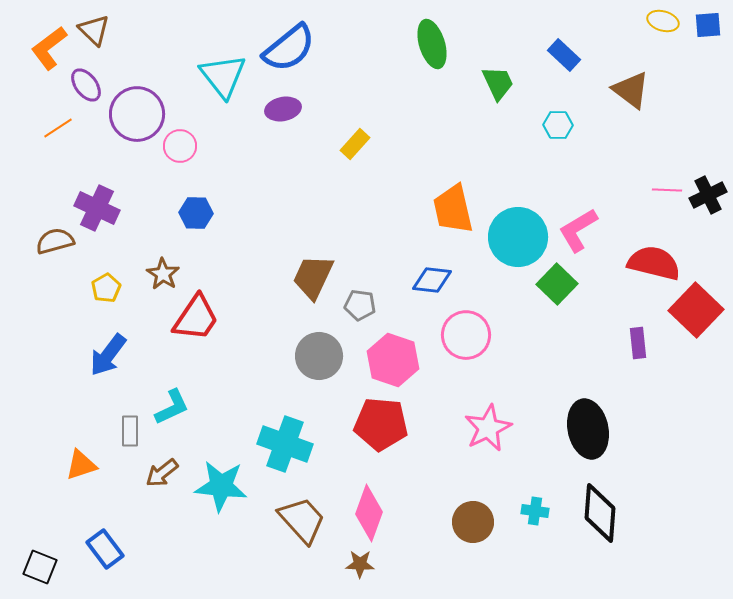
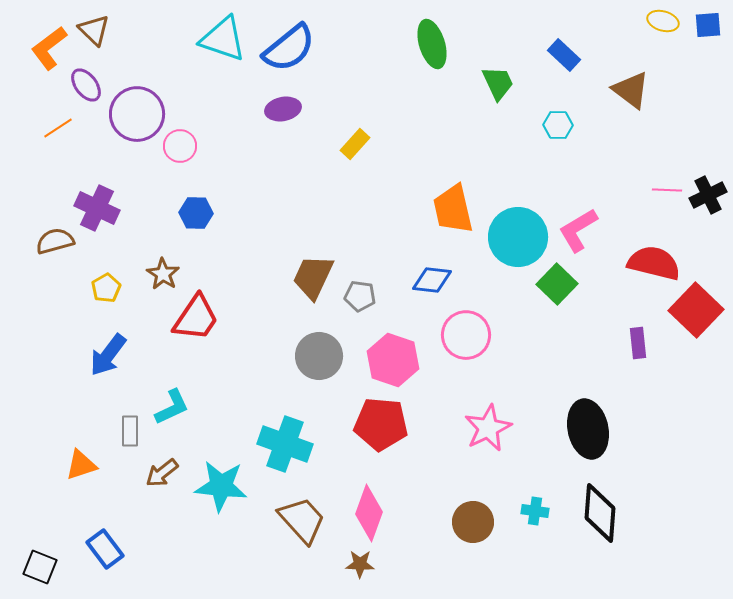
cyan triangle at (223, 76): moved 37 px up; rotated 33 degrees counterclockwise
gray pentagon at (360, 305): moved 9 px up
